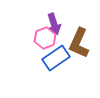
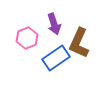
pink hexagon: moved 18 px left
